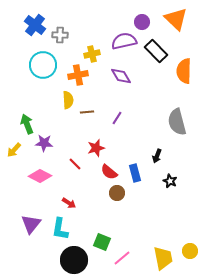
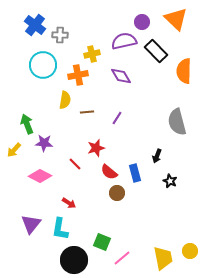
yellow semicircle: moved 3 px left; rotated 12 degrees clockwise
